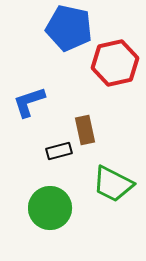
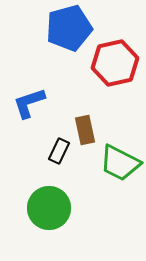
blue pentagon: rotated 27 degrees counterclockwise
blue L-shape: moved 1 px down
black rectangle: rotated 50 degrees counterclockwise
green trapezoid: moved 7 px right, 21 px up
green circle: moved 1 px left
